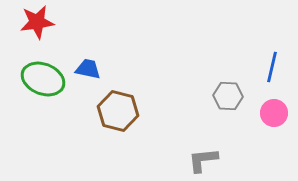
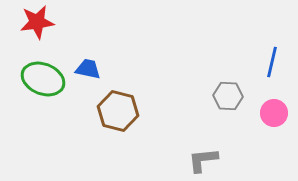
blue line: moved 5 px up
